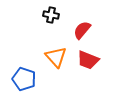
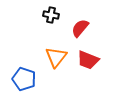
red semicircle: moved 2 px left, 2 px up
orange triangle: rotated 20 degrees clockwise
